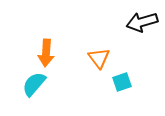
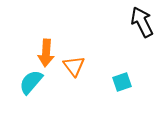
black arrow: rotated 80 degrees clockwise
orange triangle: moved 25 px left, 8 px down
cyan semicircle: moved 3 px left, 2 px up
